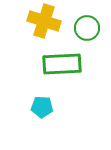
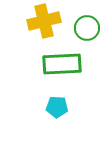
yellow cross: rotated 32 degrees counterclockwise
cyan pentagon: moved 15 px right
